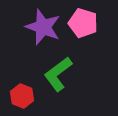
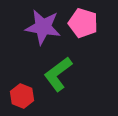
purple star: rotated 12 degrees counterclockwise
